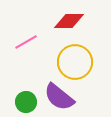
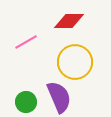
purple semicircle: rotated 152 degrees counterclockwise
